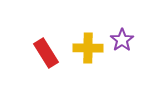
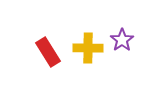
red rectangle: moved 2 px right, 1 px up
